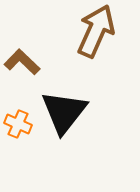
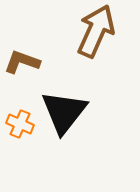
brown L-shape: rotated 24 degrees counterclockwise
orange cross: moved 2 px right
